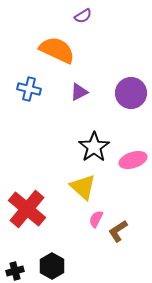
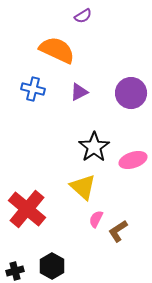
blue cross: moved 4 px right
